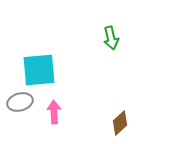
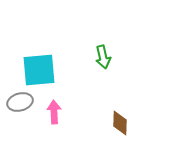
green arrow: moved 8 px left, 19 px down
brown diamond: rotated 45 degrees counterclockwise
